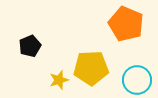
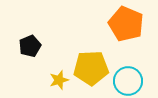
cyan circle: moved 9 px left, 1 px down
